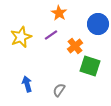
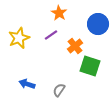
yellow star: moved 2 px left, 1 px down
blue arrow: rotated 56 degrees counterclockwise
